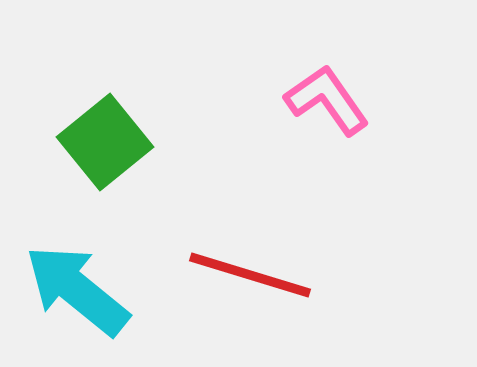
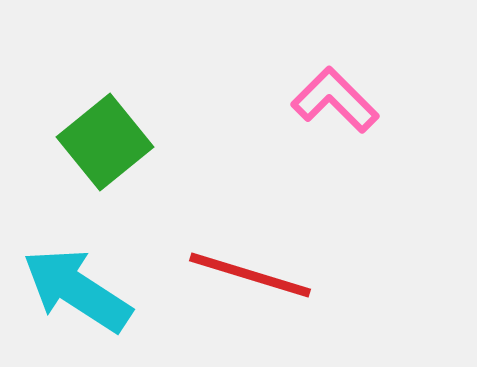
pink L-shape: moved 8 px right; rotated 10 degrees counterclockwise
cyan arrow: rotated 6 degrees counterclockwise
